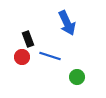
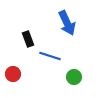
red circle: moved 9 px left, 17 px down
green circle: moved 3 px left
